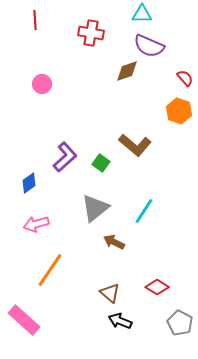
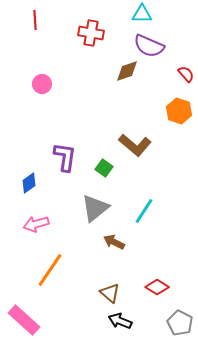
red semicircle: moved 1 px right, 4 px up
purple L-shape: rotated 40 degrees counterclockwise
green square: moved 3 px right, 5 px down
